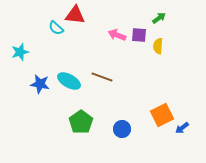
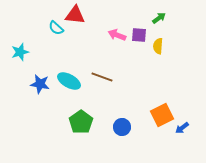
blue circle: moved 2 px up
